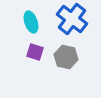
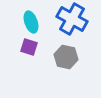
blue cross: rotated 8 degrees counterclockwise
purple square: moved 6 px left, 5 px up
